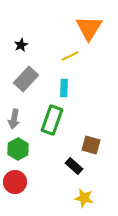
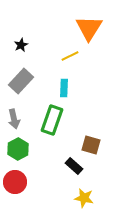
gray rectangle: moved 5 px left, 2 px down
gray arrow: rotated 24 degrees counterclockwise
